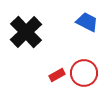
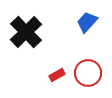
blue trapezoid: rotated 75 degrees counterclockwise
red circle: moved 4 px right
